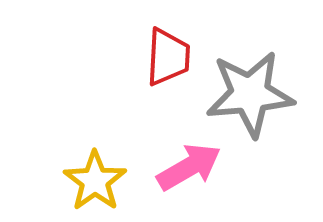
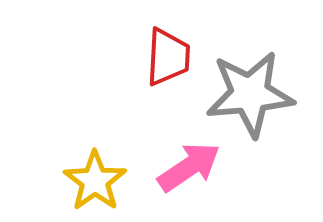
pink arrow: rotated 4 degrees counterclockwise
